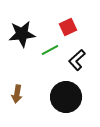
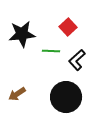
red square: rotated 18 degrees counterclockwise
green line: moved 1 px right, 1 px down; rotated 30 degrees clockwise
brown arrow: rotated 48 degrees clockwise
